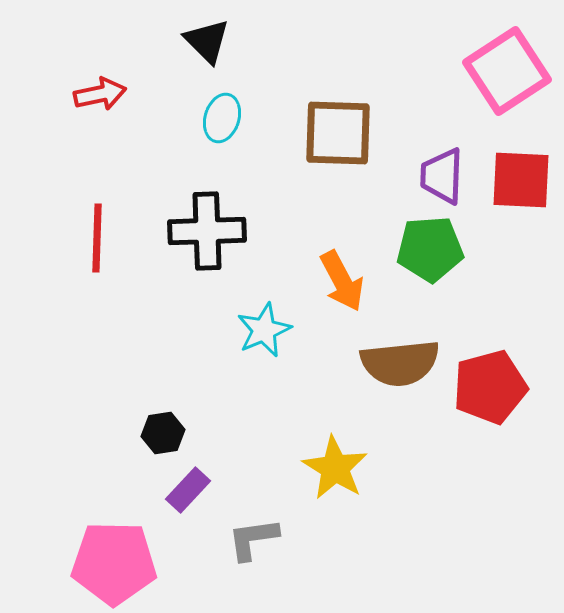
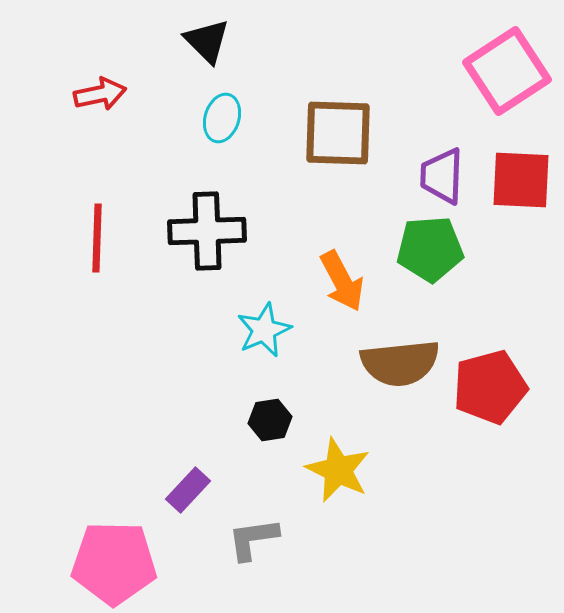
black hexagon: moved 107 px right, 13 px up
yellow star: moved 3 px right, 2 px down; rotated 6 degrees counterclockwise
